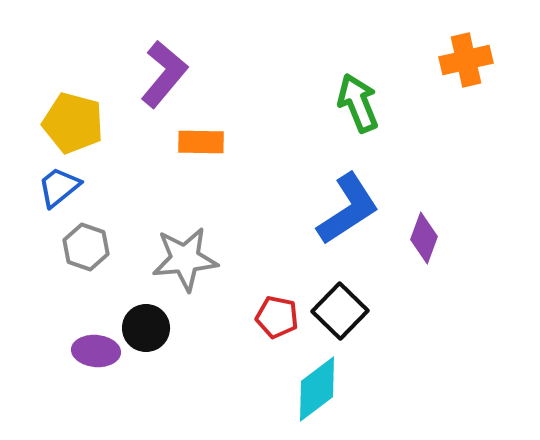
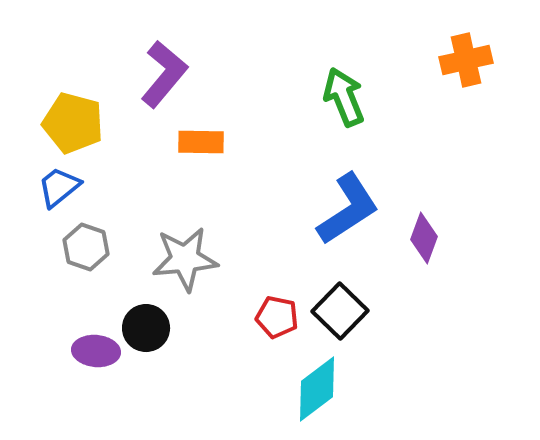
green arrow: moved 14 px left, 6 px up
